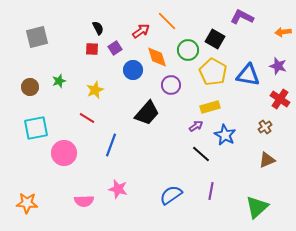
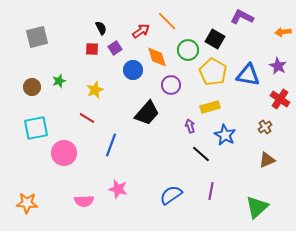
black semicircle: moved 3 px right
purple star: rotated 12 degrees clockwise
brown circle: moved 2 px right
purple arrow: moved 6 px left; rotated 72 degrees counterclockwise
